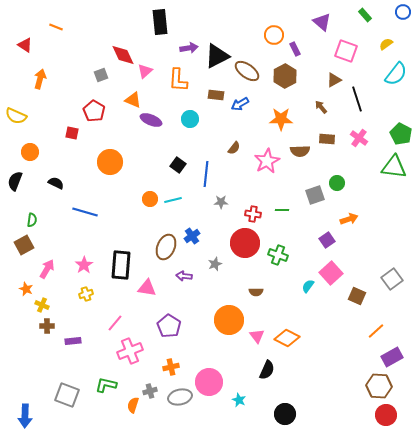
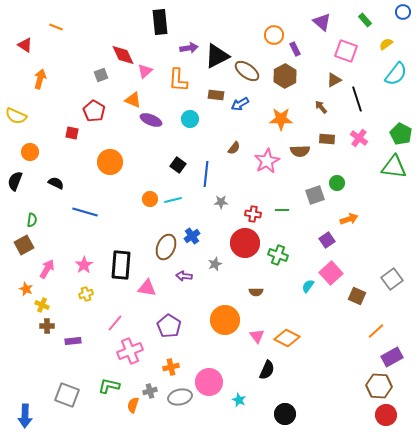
green rectangle at (365, 15): moved 5 px down
orange circle at (229, 320): moved 4 px left
green L-shape at (106, 385): moved 3 px right, 1 px down
